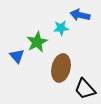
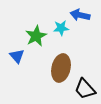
green star: moved 1 px left, 6 px up
